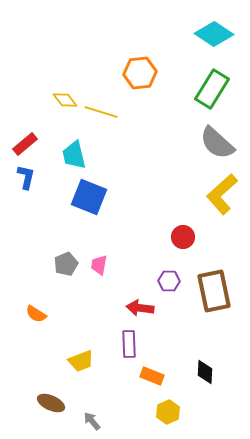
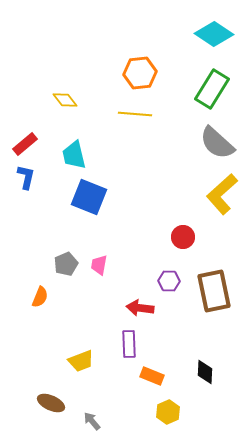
yellow line: moved 34 px right, 2 px down; rotated 12 degrees counterclockwise
orange semicircle: moved 4 px right, 17 px up; rotated 100 degrees counterclockwise
